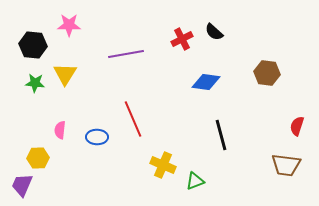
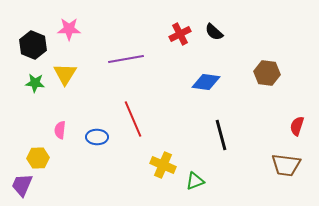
pink star: moved 4 px down
red cross: moved 2 px left, 5 px up
black hexagon: rotated 16 degrees clockwise
purple line: moved 5 px down
